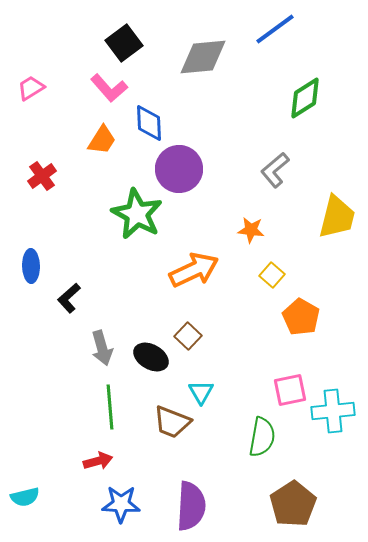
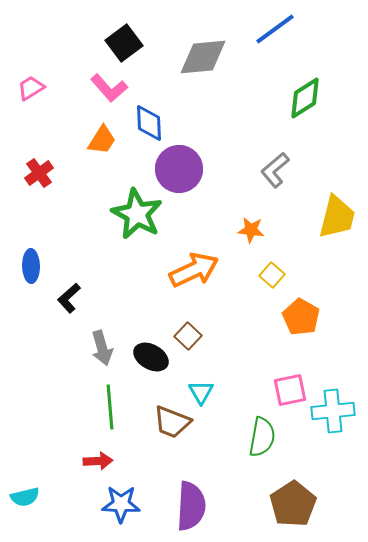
red cross: moved 3 px left, 3 px up
red arrow: rotated 12 degrees clockwise
